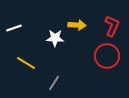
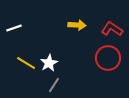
red L-shape: moved 3 px down; rotated 80 degrees counterclockwise
white star: moved 6 px left, 25 px down; rotated 30 degrees counterclockwise
red circle: moved 1 px right, 2 px down
gray line: moved 2 px down
